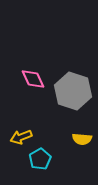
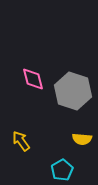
pink diamond: rotated 10 degrees clockwise
yellow arrow: moved 4 px down; rotated 75 degrees clockwise
cyan pentagon: moved 22 px right, 11 px down
